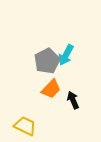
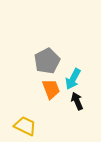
cyan arrow: moved 7 px right, 24 px down
orange trapezoid: rotated 65 degrees counterclockwise
black arrow: moved 4 px right, 1 px down
